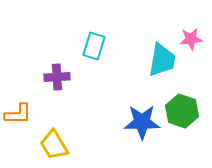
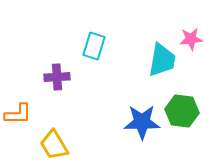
green hexagon: rotated 12 degrees counterclockwise
